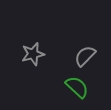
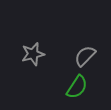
green semicircle: rotated 80 degrees clockwise
